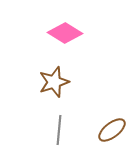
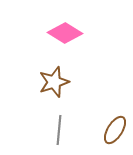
brown ellipse: moved 3 px right; rotated 20 degrees counterclockwise
